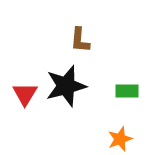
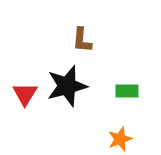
brown L-shape: moved 2 px right
black star: moved 1 px right
